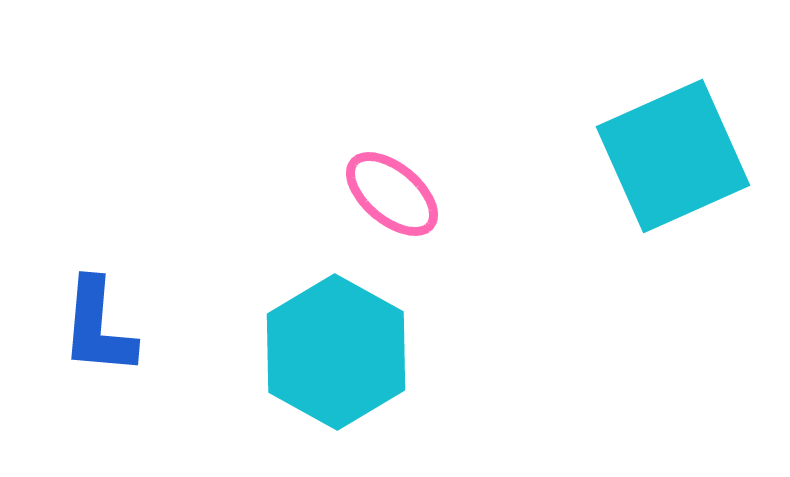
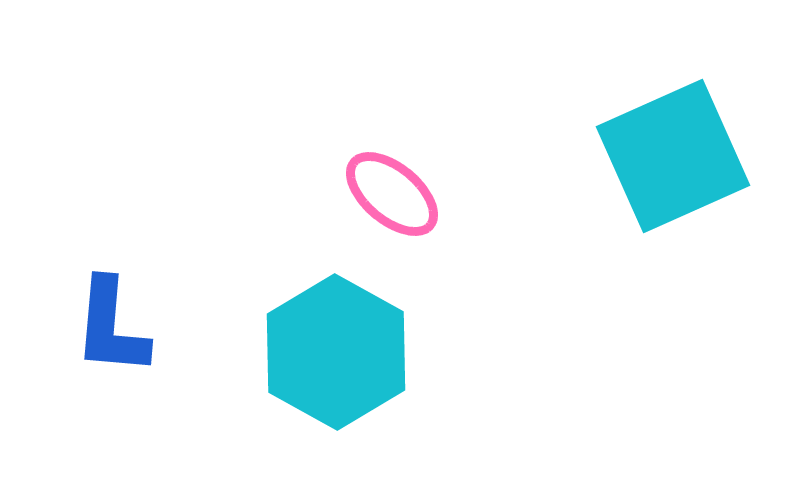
blue L-shape: moved 13 px right
